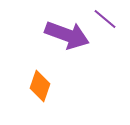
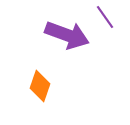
purple line: moved 2 px up; rotated 15 degrees clockwise
